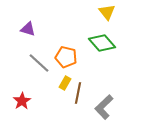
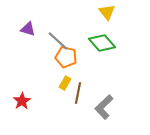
gray line: moved 19 px right, 22 px up
